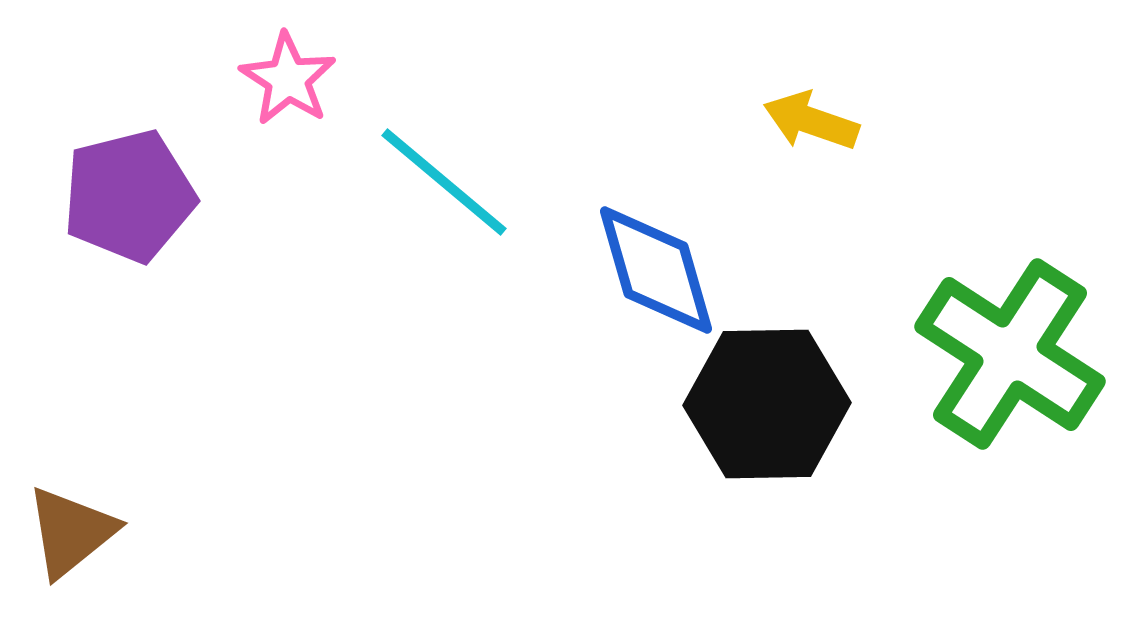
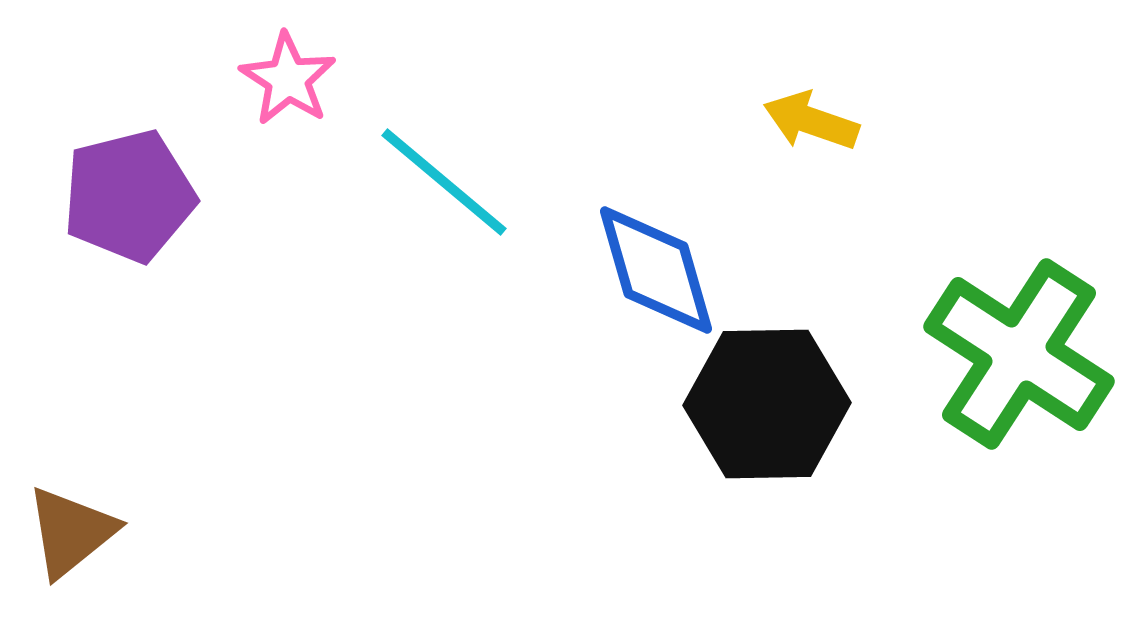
green cross: moved 9 px right
